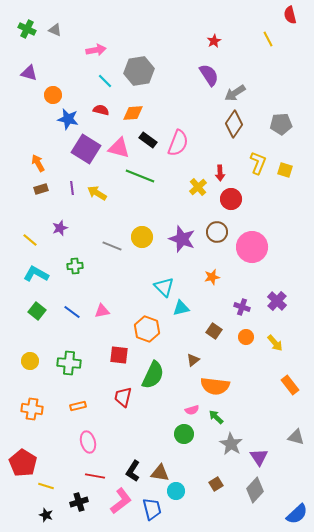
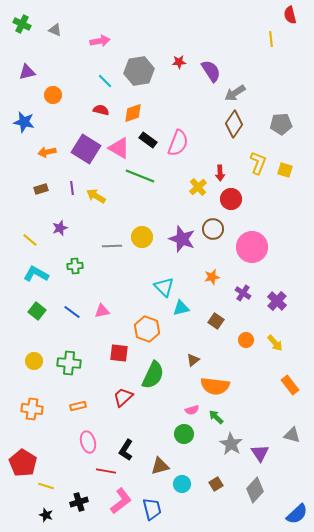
green cross at (27, 29): moved 5 px left, 5 px up
yellow line at (268, 39): moved 3 px right; rotated 21 degrees clockwise
red star at (214, 41): moved 35 px left, 21 px down; rotated 24 degrees clockwise
pink arrow at (96, 50): moved 4 px right, 9 px up
purple triangle at (29, 73): moved 2 px left, 1 px up; rotated 30 degrees counterclockwise
purple semicircle at (209, 75): moved 2 px right, 4 px up
orange diamond at (133, 113): rotated 15 degrees counterclockwise
blue star at (68, 119): moved 44 px left, 3 px down
pink triangle at (119, 148): rotated 15 degrees clockwise
orange arrow at (38, 163): moved 9 px right, 11 px up; rotated 72 degrees counterclockwise
yellow arrow at (97, 193): moved 1 px left, 3 px down
brown circle at (217, 232): moved 4 px left, 3 px up
gray line at (112, 246): rotated 24 degrees counterclockwise
purple cross at (242, 307): moved 1 px right, 14 px up; rotated 14 degrees clockwise
brown square at (214, 331): moved 2 px right, 10 px up
orange circle at (246, 337): moved 3 px down
red square at (119, 355): moved 2 px up
yellow circle at (30, 361): moved 4 px right
red trapezoid at (123, 397): rotated 35 degrees clockwise
gray triangle at (296, 437): moved 4 px left, 2 px up
purple triangle at (259, 457): moved 1 px right, 4 px up
black L-shape at (133, 471): moved 7 px left, 21 px up
brown triangle at (160, 473): moved 7 px up; rotated 24 degrees counterclockwise
red line at (95, 476): moved 11 px right, 5 px up
cyan circle at (176, 491): moved 6 px right, 7 px up
